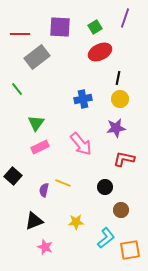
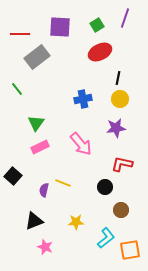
green square: moved 2 px right, 2 px up
red L-shape: moved 2 px left, 5 px down
